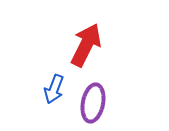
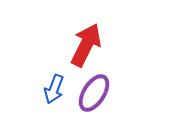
purple ellipse: moved 1 px right, 10 px up; rotated 21 degrees clockwise
